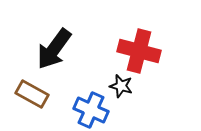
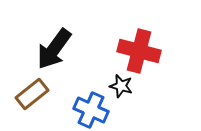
brown rectangle: rotated 68 degrees counterclockwise
